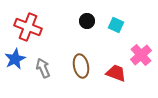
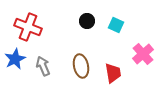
pink cross: moved 2 px right, 1 px up
gray arrow: moved 2 px up
red trapezoid: moved 3 px left; rotated 60 degrees clockwise
